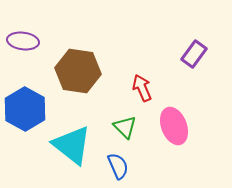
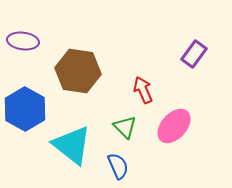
red arrow: moved 1 px right, 2 px down
pink ellipse: rotated 63 degrees clockwise
